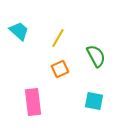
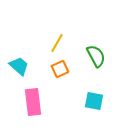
cyan trapezoid: moved 35 px down
yellow line: moved 1 px left, 5 px down
